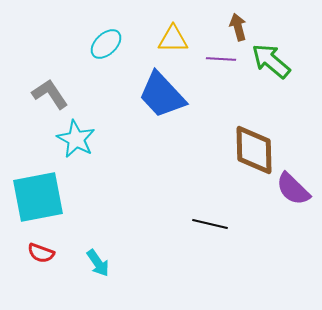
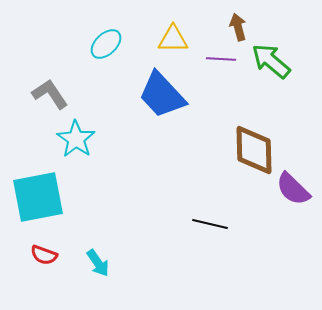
cyan star: rotated 6 degrees clockwise
red semicircle: moved 3 px right, 2 px down
